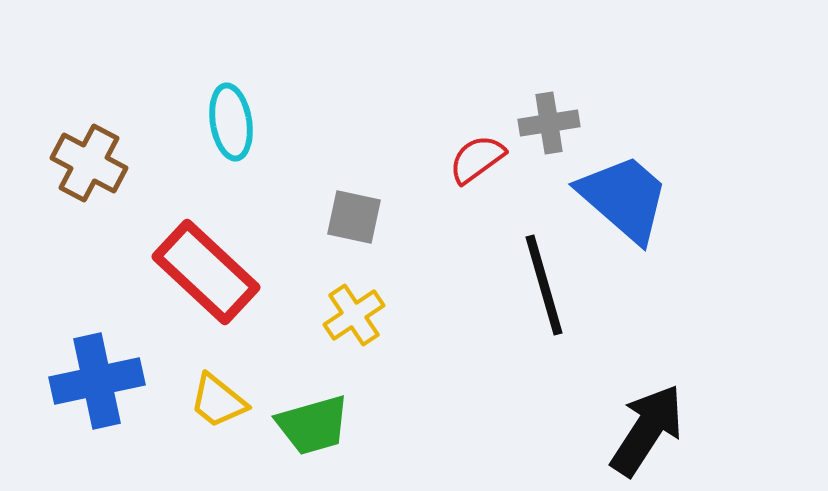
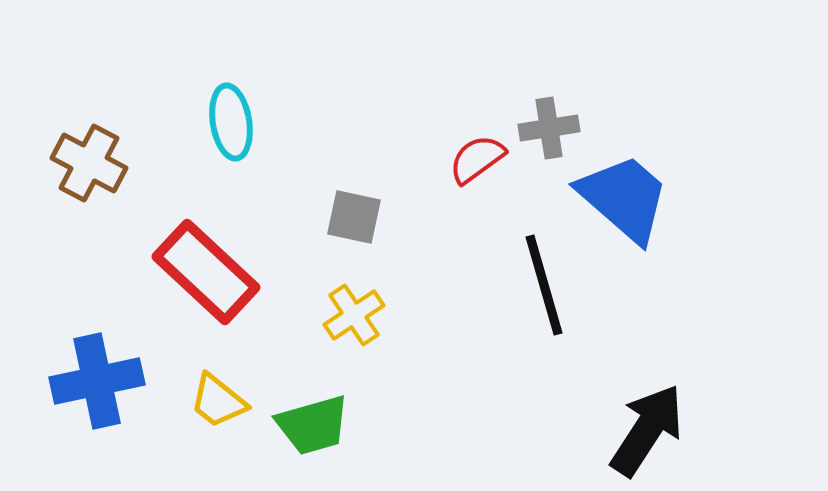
gray cross: moved 5 px down
